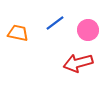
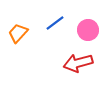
orange trapezoid: rotated 60 degrees counterclockwise
